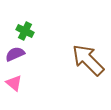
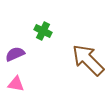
green cross: moved 18 px right
pink triangle: moved 2 px right, 1 px down; rotated 30 degrees counterclockwise
